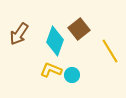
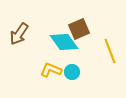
brown square: rotated 15 degrees clockwise
cyan diamond: moved 9 px right, 1 px down; rotated 56 degrees counterclockwise
yellow line: rotated 10 degrees clockwise
cyan circle: moved 3 px up
